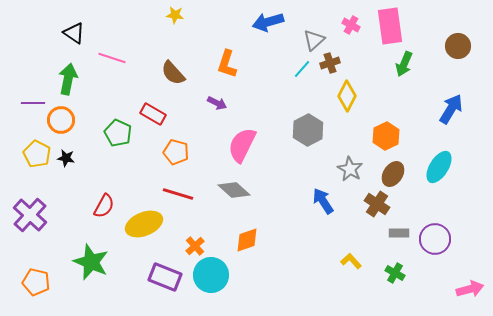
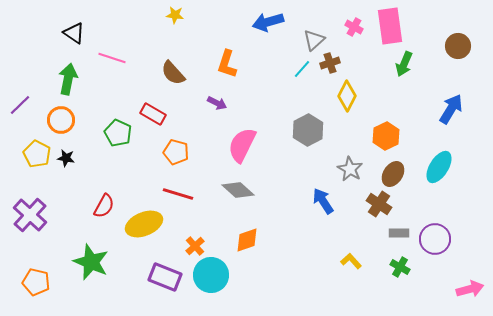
pink cross at (351, 25): moved 3 px right, 2 px down
purple line at (33, 103): moved 13 px left, 2 px down; rotated 45 degrees counterclockwise
gray diamond at (234, 190): moved 4 px right
brown cross at (377, 204): moved 2 px right
green cross at (395, 273): moved 5 px right, 6 px up
